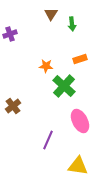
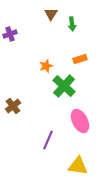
orange star: rotated 24 degrees counterclockwise
